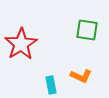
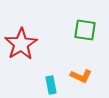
green square: moved 2 px left
